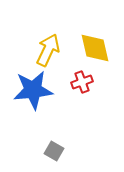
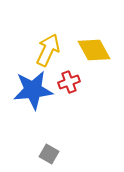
yellow diamond: moved 1 px left, 2 px down; rotated 16 degrees counterclockwise
red cross: moved 13 px left
gray square: moved 5 px left, 3 px down
